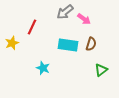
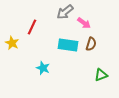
pink arrow: moved 4 px down
yellow star: rotated 24 degrees counterclockwise
green triangle: moved 5 px down; rotated 16 degrees clockwise
